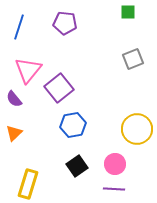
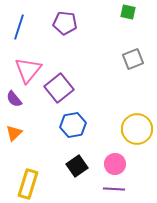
green square: rotated 14 degrees clockwise
